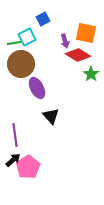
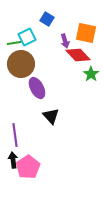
blue square: moved 4 px right; rotated 32 degrees counterclockwise
red diamond: rotated 15 degrees clockwise
black arrow: rotated 56 degrees counterclockwise
